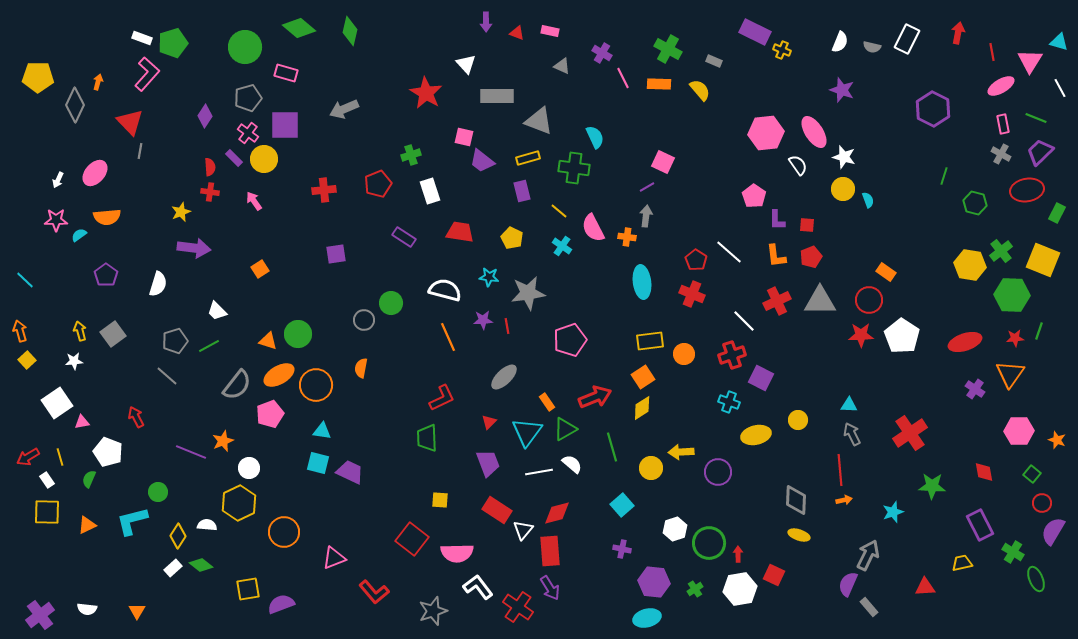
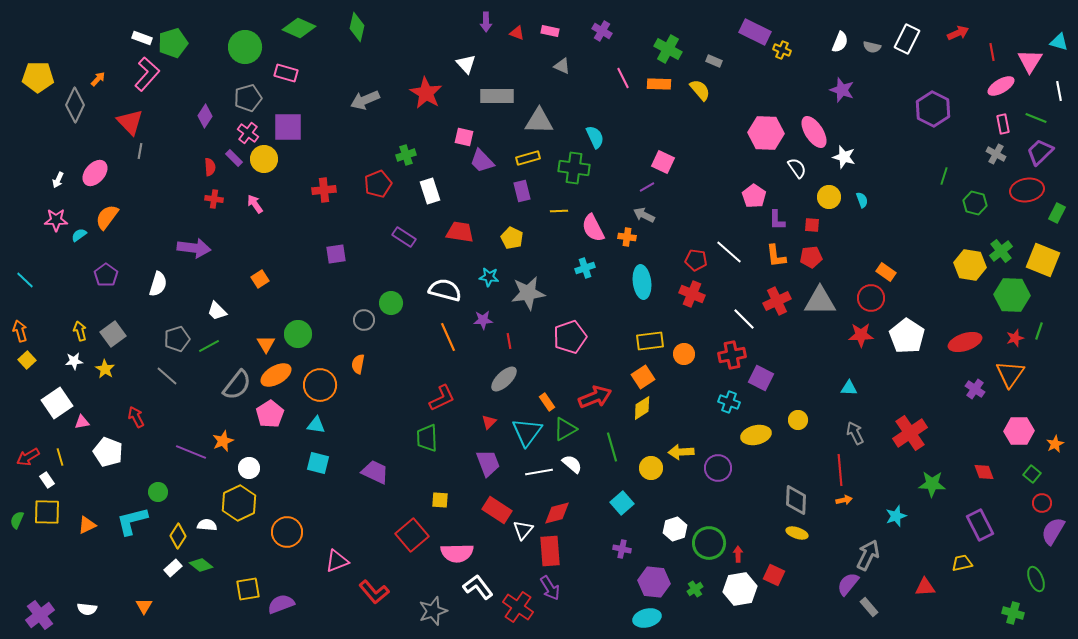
green diamond at (299, 28): rotated 16 degrees counterclockwise
green diamond at (350, 31): moved 7 px right, 4 px up
red arrow at (958, 33): rotated 55 degrees clockwise
purple cross at (602, 53): moved 22 px up
orange arrow at (98, 82): moved 3 px up; rotated 28 degrees clockwise
white line at (1060, 88): moved 1 px left, 3 px down; rotated 18 degrees clockwise
gray arrow at (344, 109): moved 21 px right, 9 px up
gray triangle at (539, 121): rotated 20 degrees counterclockwise
purple square at (285, 125): moved 3 px right, 2 px down
pink hexagon at (766, 133): rotated 8 degrees clockwise
gray cross at (1001, 154): moved 5 px left
green cross at (411, 155): moved 5 px left
purple trapezoid at (482, 161): rotated 8 degrees clockwise
white semicircle at (798, 165): moved 1 px left, 3 px down
yellow circle at (843, 189): moved 14 px left, 8 px down
red cross at (210, 192): moved 4 px right, 7 px down
cyan semicircle at (868, 200): moved 6 px left
pink arrow at (254, 201): moved 1 px right, 3 px down
yellow line at (559, 211): rotated 42 degrees counterclockwise
yellow star at (181, 212): moved 76 px left, 157 px down; rotated 18 degrees counterclockwise
gray arrow at (646, 216): moved 2 px left, 1 px up; rotated 70 degrees counterclockwise
orange semicircle at (107, 217): rotated 132 degrees clockwise
red square at (807, 225): moved 5 px right
cyan cross at (562, 246): moved 23 px right, 22 px down; rotated 36 degrees clockwise
red pentagon at (811, 257): rotated 15 degrees clockwise
red pentagon at (696, 260): rotated 25 degrees counterclockwise
orange square at (260, 269): moved 10 px down
red circle at (869, 300): moved 2 px right, 2 px up
white line at (744, 321): moved 2 px up
red line at (507, 326): moved 2 px right, 15 px down
white pentagon at (902, 336): moved 5 px right
red star at (1015, 338): rotated 12 degrees counterclockwise
pink pentagon at (570, 340): moved 3 px up
gray pentagon at (175, 341): moved 2 px right, 2 px up
orange triangle at (268, 341): moved 2 px left, 3 px down; rotated 42 degrees clockwise
red cross at (732, 355): rotated 8 degrees clockwise
orange semicircle at (361, 368): moved 3 px left, 4 px up
orange ellipse at (279, 375): moved 3 px left
gray ellipse at (504, 377): moved 2 px down
orange circle at (316, 385): moved 4 px right
cyan triangle at (849, 405): moved 17 px up
pink pentagon at (270, 414): rotated 12 degrees counterclockwise
cyan triangle at (322, 431): moved 6 px left, 6 px up
gray arrow at (852, 434): moved 3 px right, 1 px up
orange star at (1057, 440): moved 2 px left, 4 px down; rotated 24 degrees clockwise
purple trapezoid at (350, 472): moved 25 px right
purple circle at (718, 472): moved 4 px up
red diamond at (984, 472): rotated 10 degrees counterclockwise
green semicircle at (89, 479): moved 72 px left, 41 px down
green star at (932, 486): moved 2 px up
cyan square at (622, 505): moved 2 px up
cyan star at (893, 512): moved 3 px right, 4 px down
orange circle at (284, 532): moved 3 px right
yellow ellipse at (799, 535): moved 2 px left, 2 px up
red square at (412, 539): moved 4 px up; rotated 12 degrees clockwise
green cross at (1013, 552): moved 61 px down; rotated 15 degrees counterclockwise
pink triangle at (334, 558): moved 3 px right, 3 px down
purple semicircle at (848, 584): rotated 15 degrees clockwise
orange triangle at (137, 611): moved 7 px right, 5 px up
